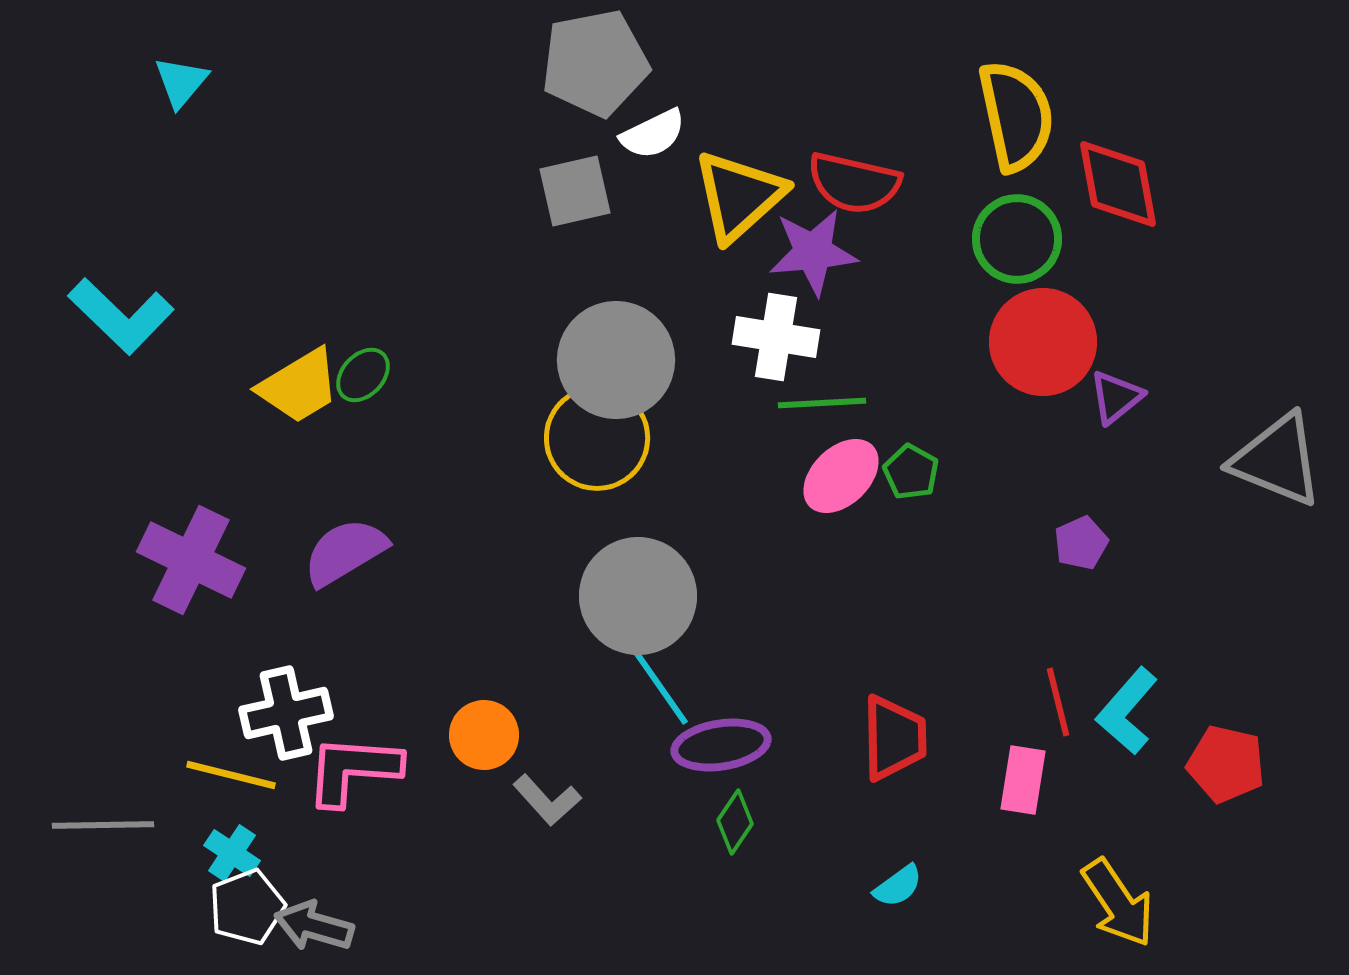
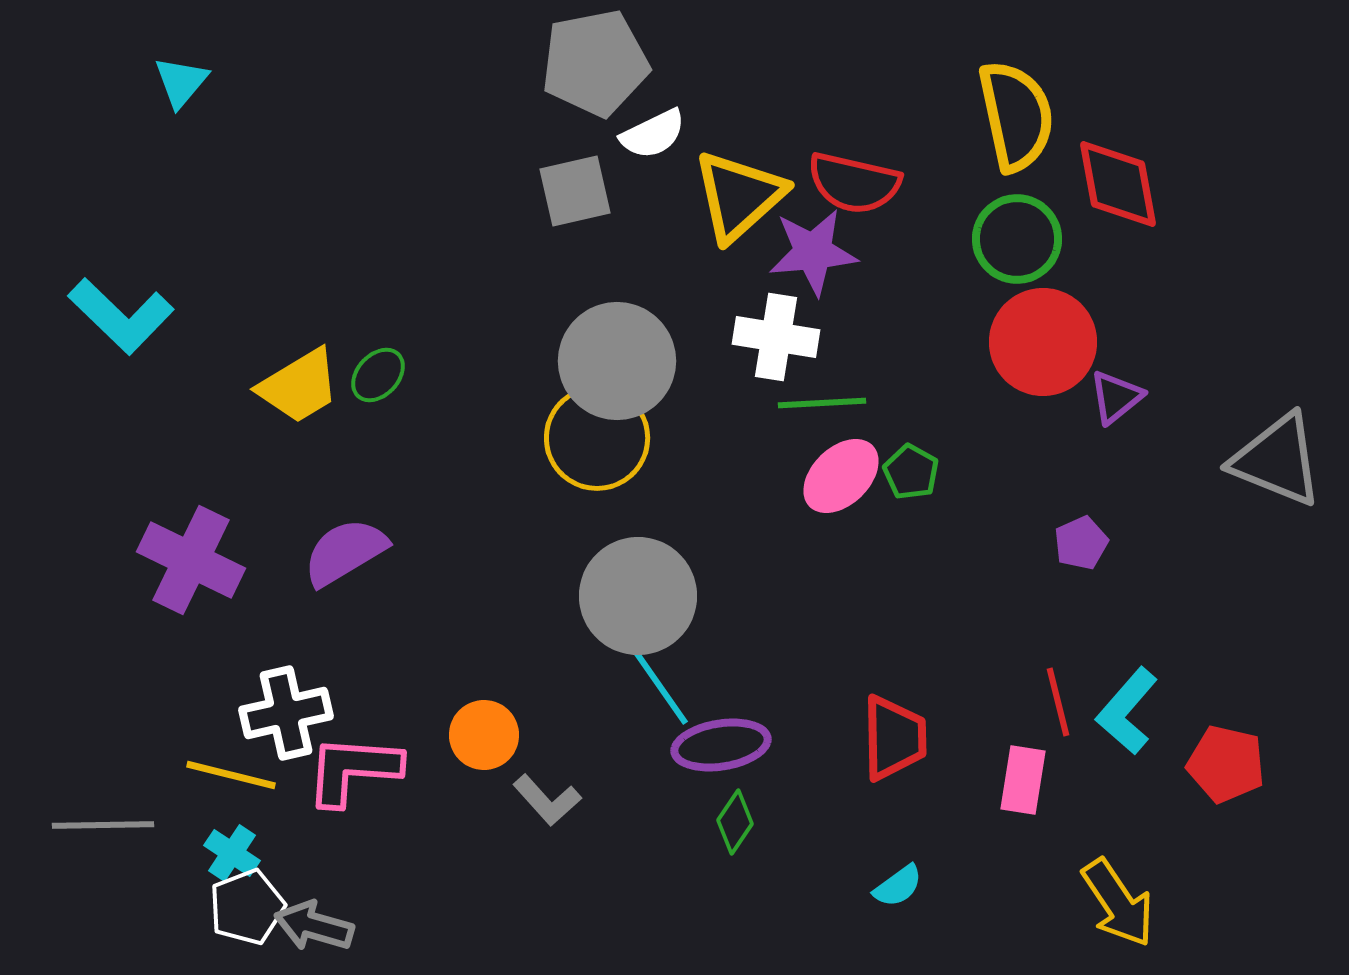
gray circle at (616, 360): moved 1 px right, 1 px down
green ellipse at (363, 375): moved 15 px right
